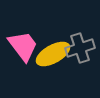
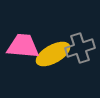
pink trapezoid: rotated 48 degrees counterclockwise
